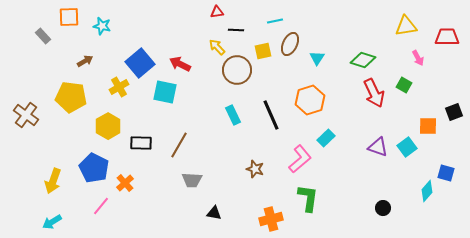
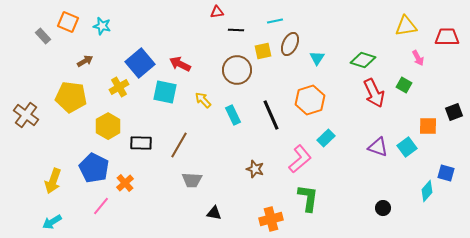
orange square at (69, 17): moved 1 px left, 5 px down; rotated 25 degrees clockwise
yellow arrow at (217, 47): moved 14 px left, 53 px down
